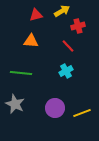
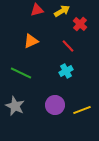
red triangle: moved 1 px right, 5 px up
red cross: moved 2 px right, 2 px up; rotated 32 degrees counterclockwise
orange triangle: rotated 28 degrees counterclockwise
green line: rotated 20 degrees clockwise
gray star: moved 2 px down
purple circle: moved 3 px up
yellow line: moved 3 px up
